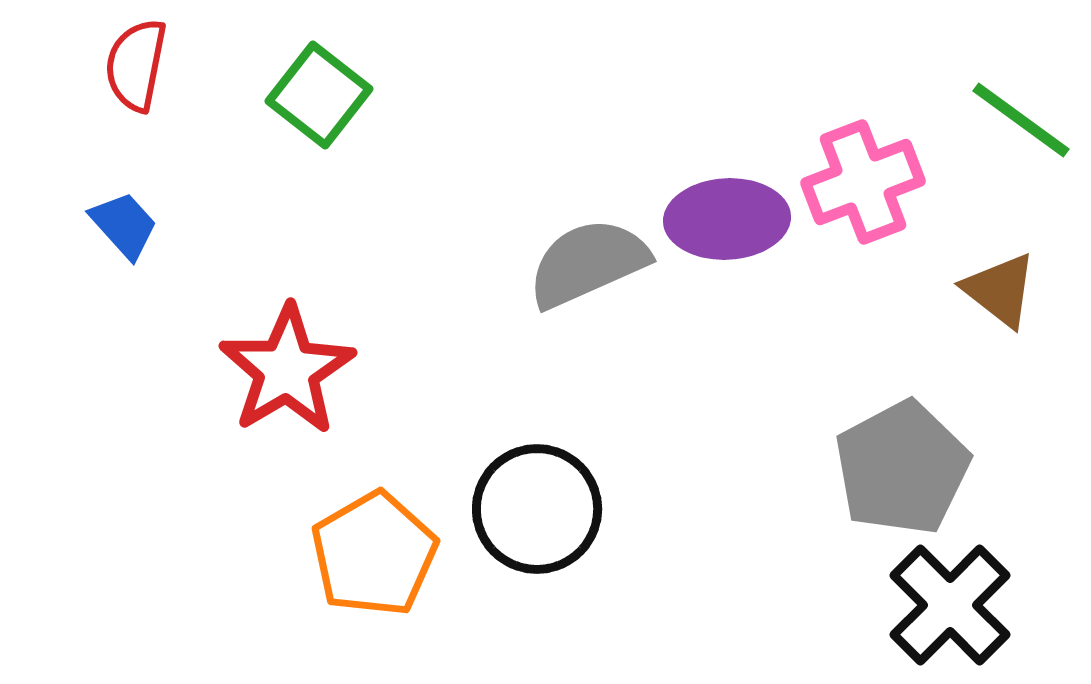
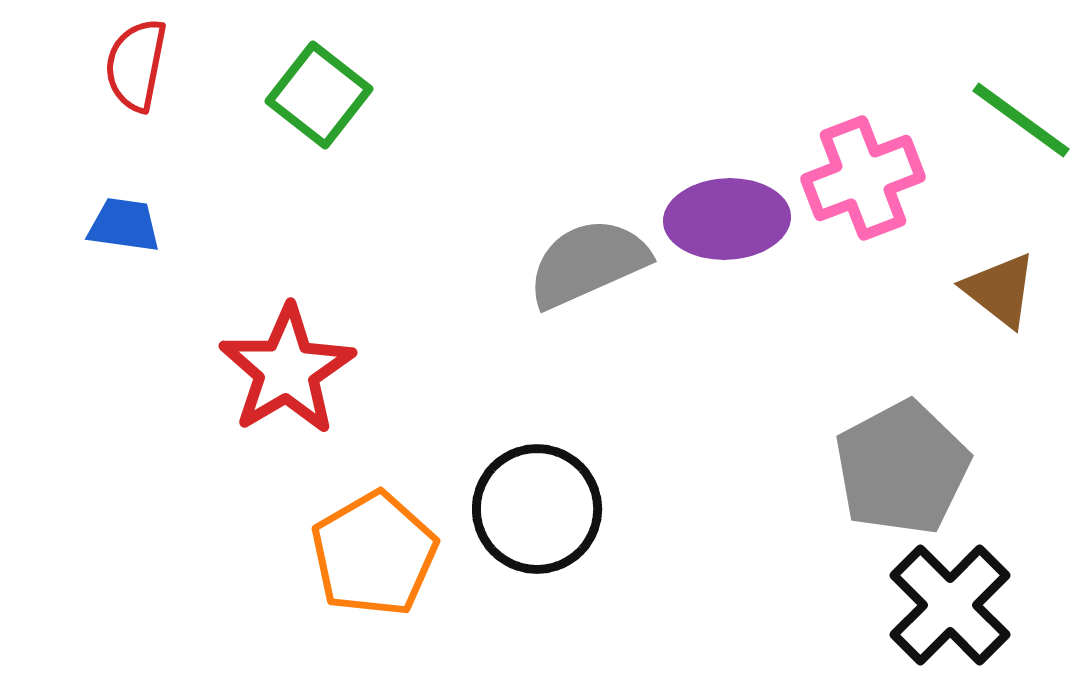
pink cross: moved 4 px up
blue trapezoid: rotated 40 degrees counterclockwise
